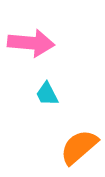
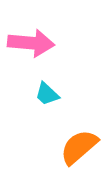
cyan trapezoid: rotated 20 degrees counterclockwise
